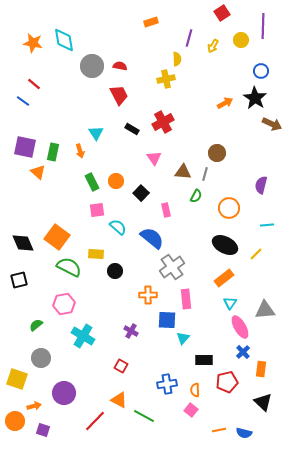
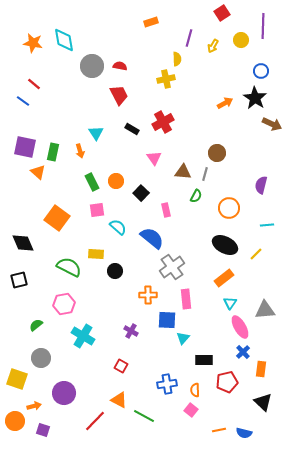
orange square at (57, 237): moved 19 px up
